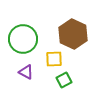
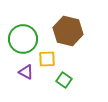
brown hexagon: moved 5 px left, 3 px up; rotated 12 degrees counterclockwise
yellow square: moved 7 px left
green square: rotated 28 degrees counterclockwise
